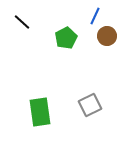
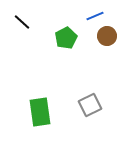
blue line: rotated 42 degrees clockwise
